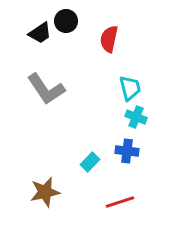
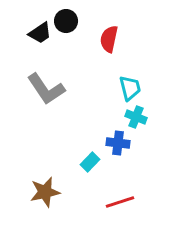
blue cross: moved 9 px left, 8 px up
